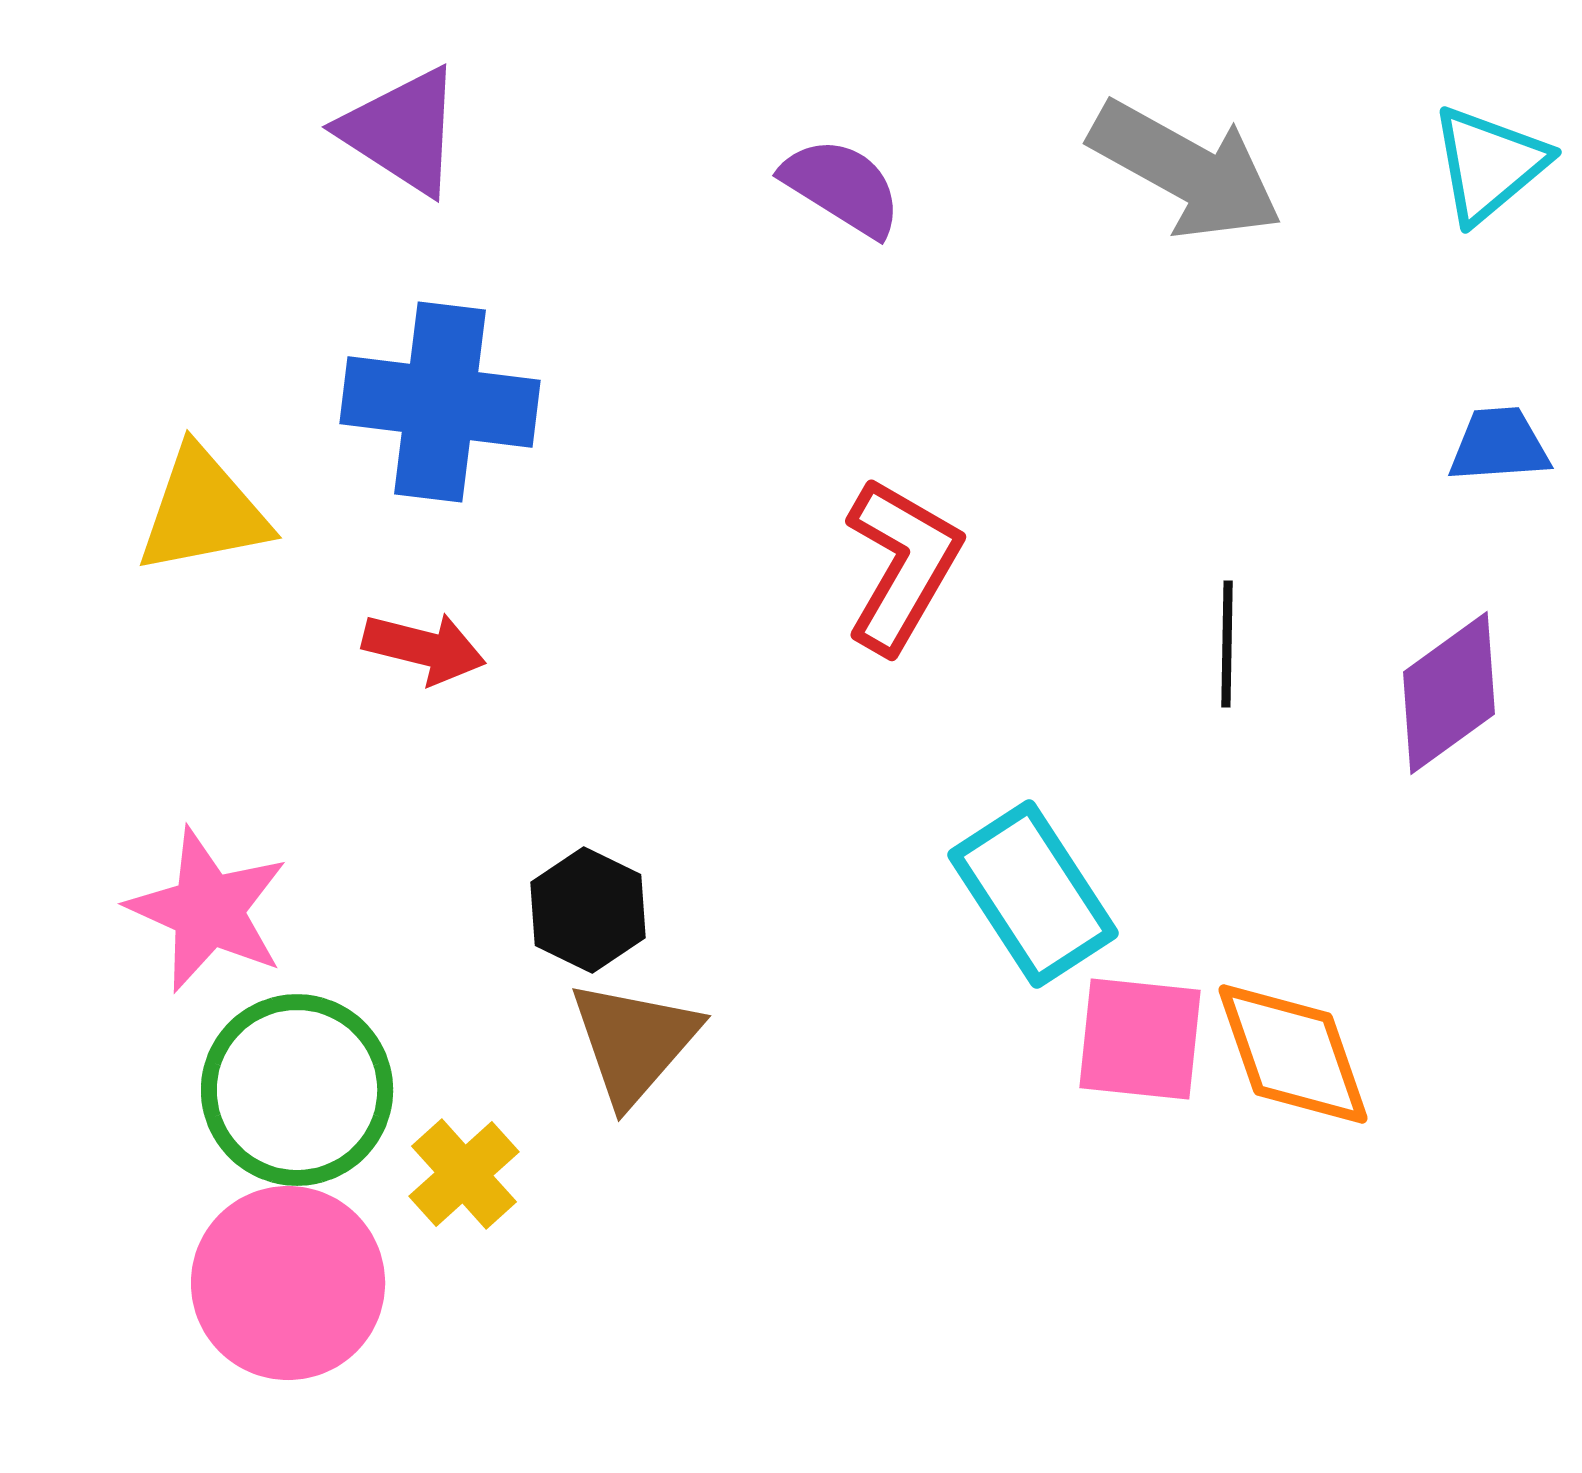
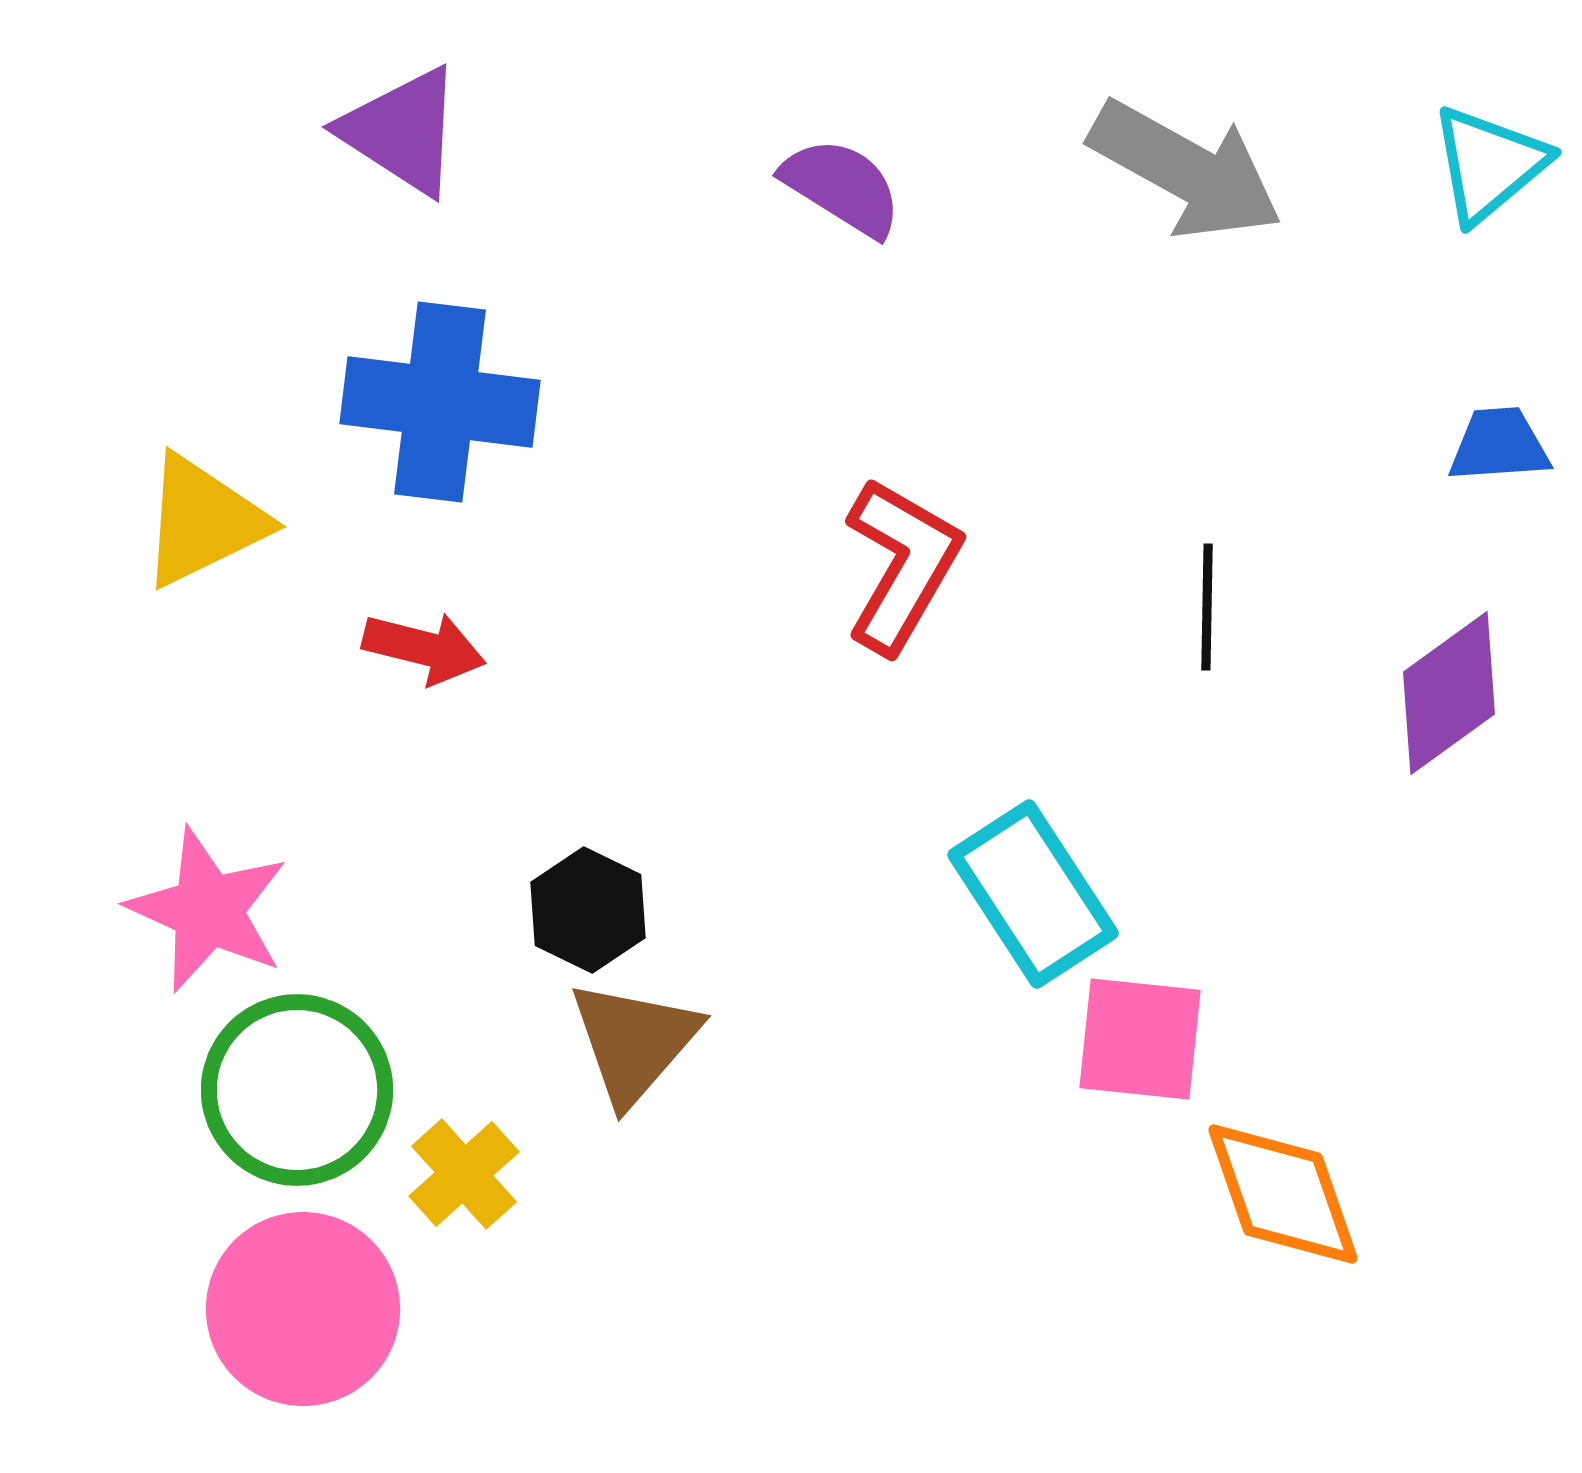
yellow triangle: moved 10 px down; rotated 15 degrees counterclockwise
black line: moved 20 px left, 37 px up
orange diamond: moved 10 px left, 140 px down
pink circle: moved 15 px right, 26 px down
